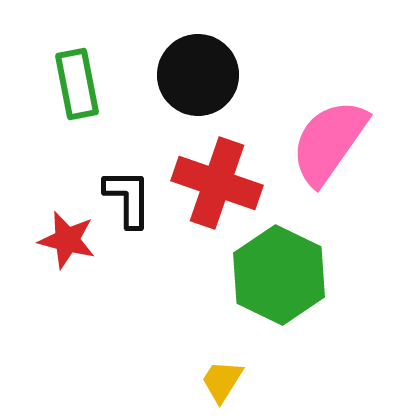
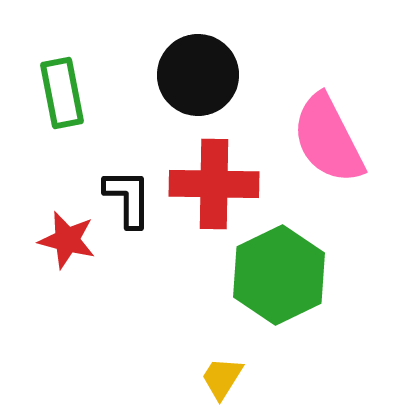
green rectangle: moved 15 px left, 9 px down
pink semicircle: moved 1 px left, 3 px up; rotated 62 degrees counterclockwise
red cross: moved 3 px left, 1 px down; rotated 18 degrees counterclockwise
green hexagon: rotated 8 degrees clockwise
yellow trapezoid: moved 3 px up
